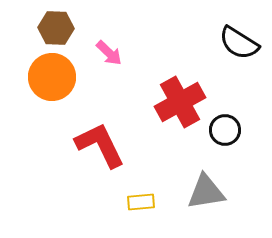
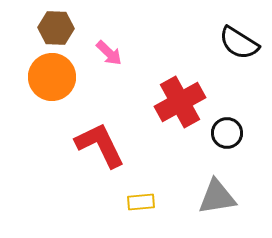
black circle: moved 2 px right, 3 px down
gray triangle: moved 11 px right, 5 px down
